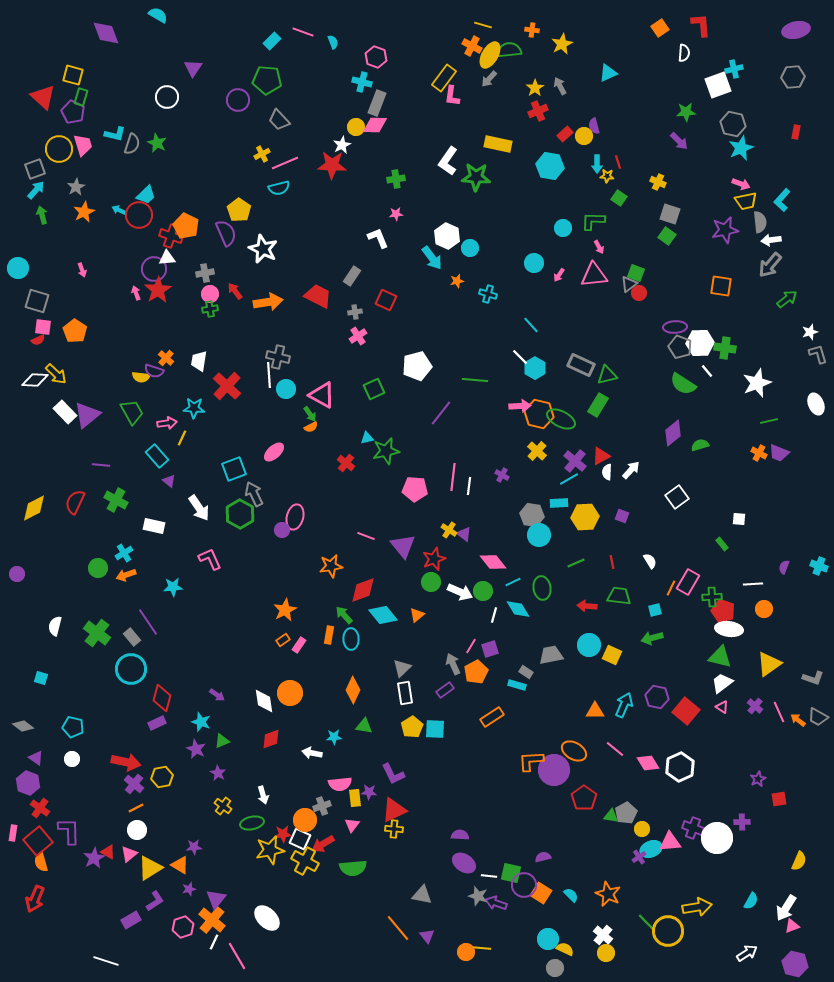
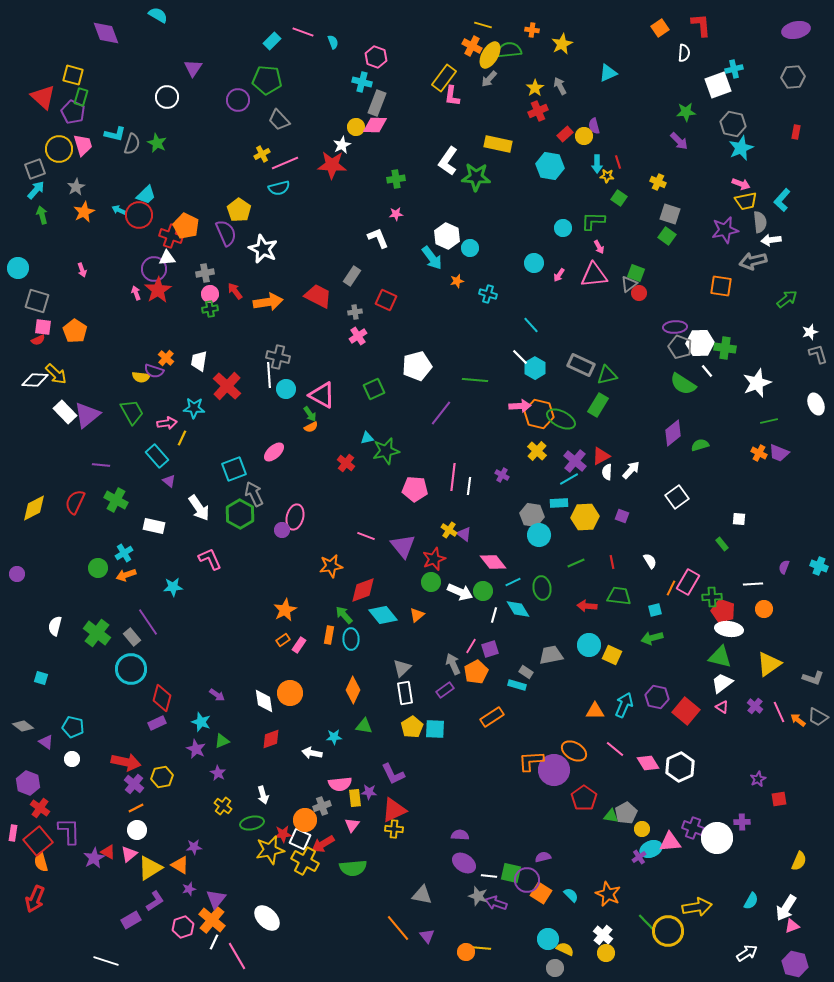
gray arrow at (770, 265): moved 17 px left, 4 px up; rotated 36 degrees clockwise
purple triangle at (36, 758): moved 10 px right, 16 px up
purple circle at (524, 885): moved 3 px right, 5 px up
